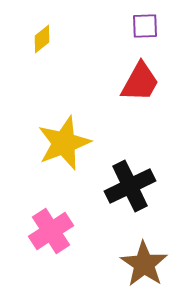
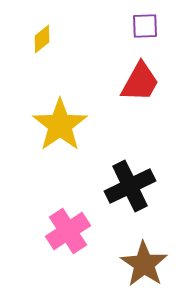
yellow star: moved 4 px left, 18 px up; rotated 14 degrees counterclockwise
pink cross: moved 17 px right
